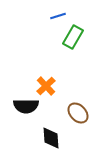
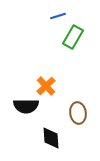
brown ellipse: rotated 35 degrees clockwise
